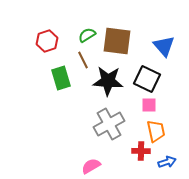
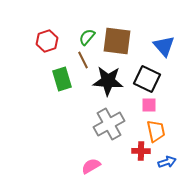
green semicircle: moved 2 px down; rotated 18 degrees counterclockwise
green rectangle: moved 1 px right, 1 px down
